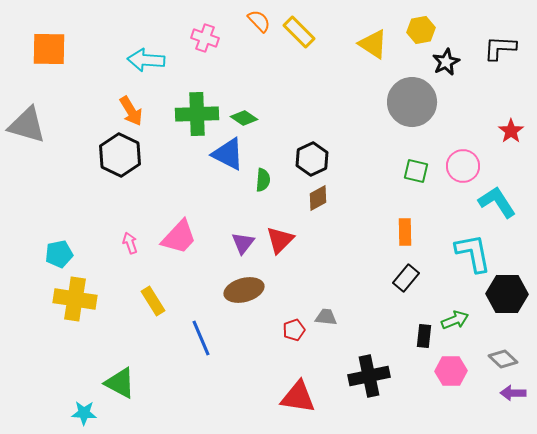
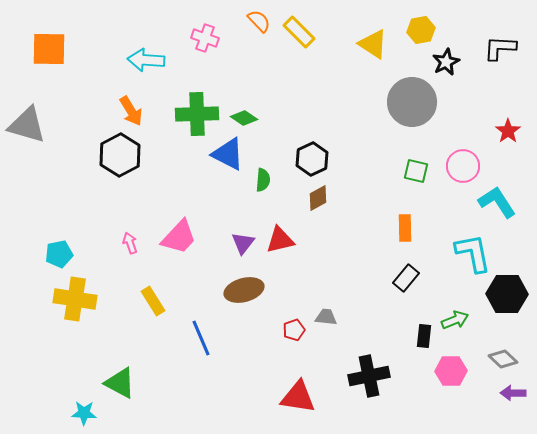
red star at (511, 131): moved 3 px left
black hexagon at (120, 155): rotated 6 degrees clockwise
orange rectangle at (405, 232): moved 4 px up
red triangle at (280, 240): rotated 32 degrees clockwise
